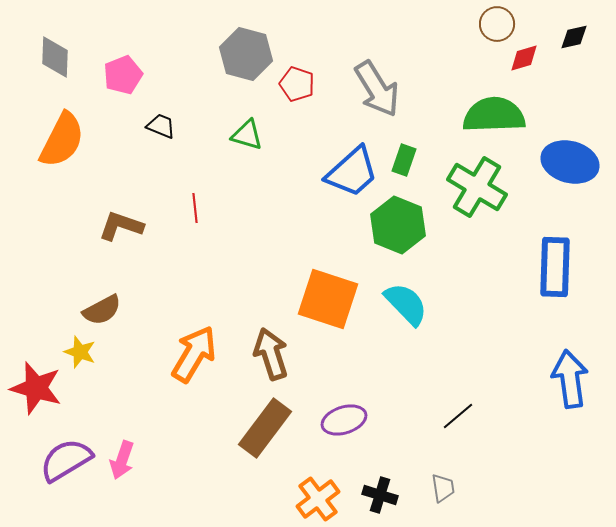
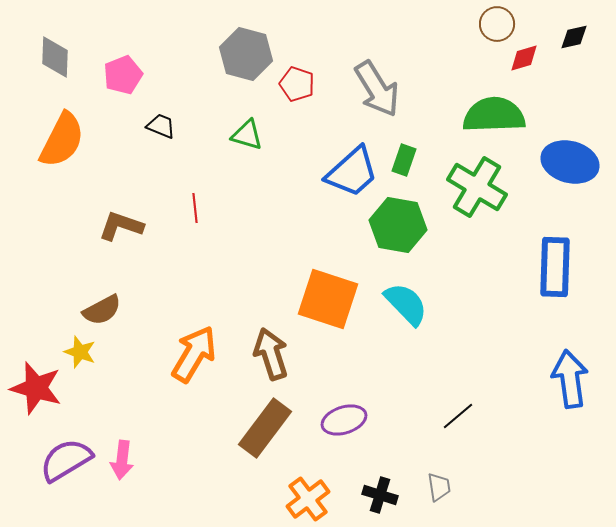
green hexagon: rotated 12 degrees counterclockwise
pink arrow: rotated 12 degrees counterclockwise
gray trapezoid: moved 4 px left, 1 px up
orange cross: moved 10 px left
